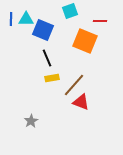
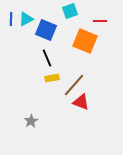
cyan triangle: rotated 28 degrees counterclockwise
blue square: moved 3 px right
